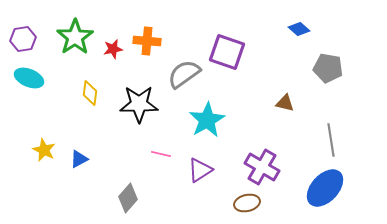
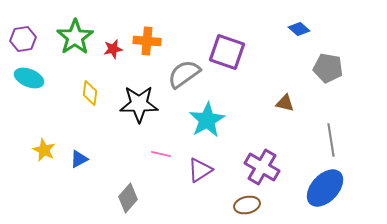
brown ellipse: moved 2 px down
